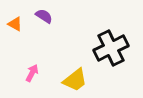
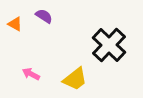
black cross: moved 2 px left, 3 px up; rotated 20 degrees counterclockwise
pink arrow: moved 1 px left, 1 px down; rotated 90 degrees counterclockwise
yellow trapezoid: moved 1 px up
